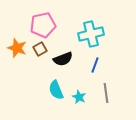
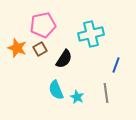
black semicircle: moved 1 px right; rotated 36 degrees counterclockwise
blue line: moved 21 px right
cyan star: moved 2 px left
